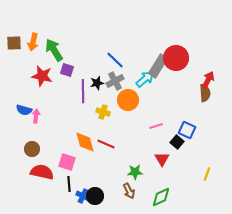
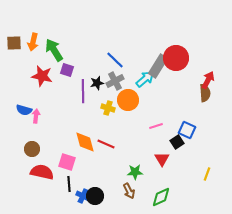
yellow cross: moved 5 px right, 4 px up
black square: rotated 16 degrees clockwise
